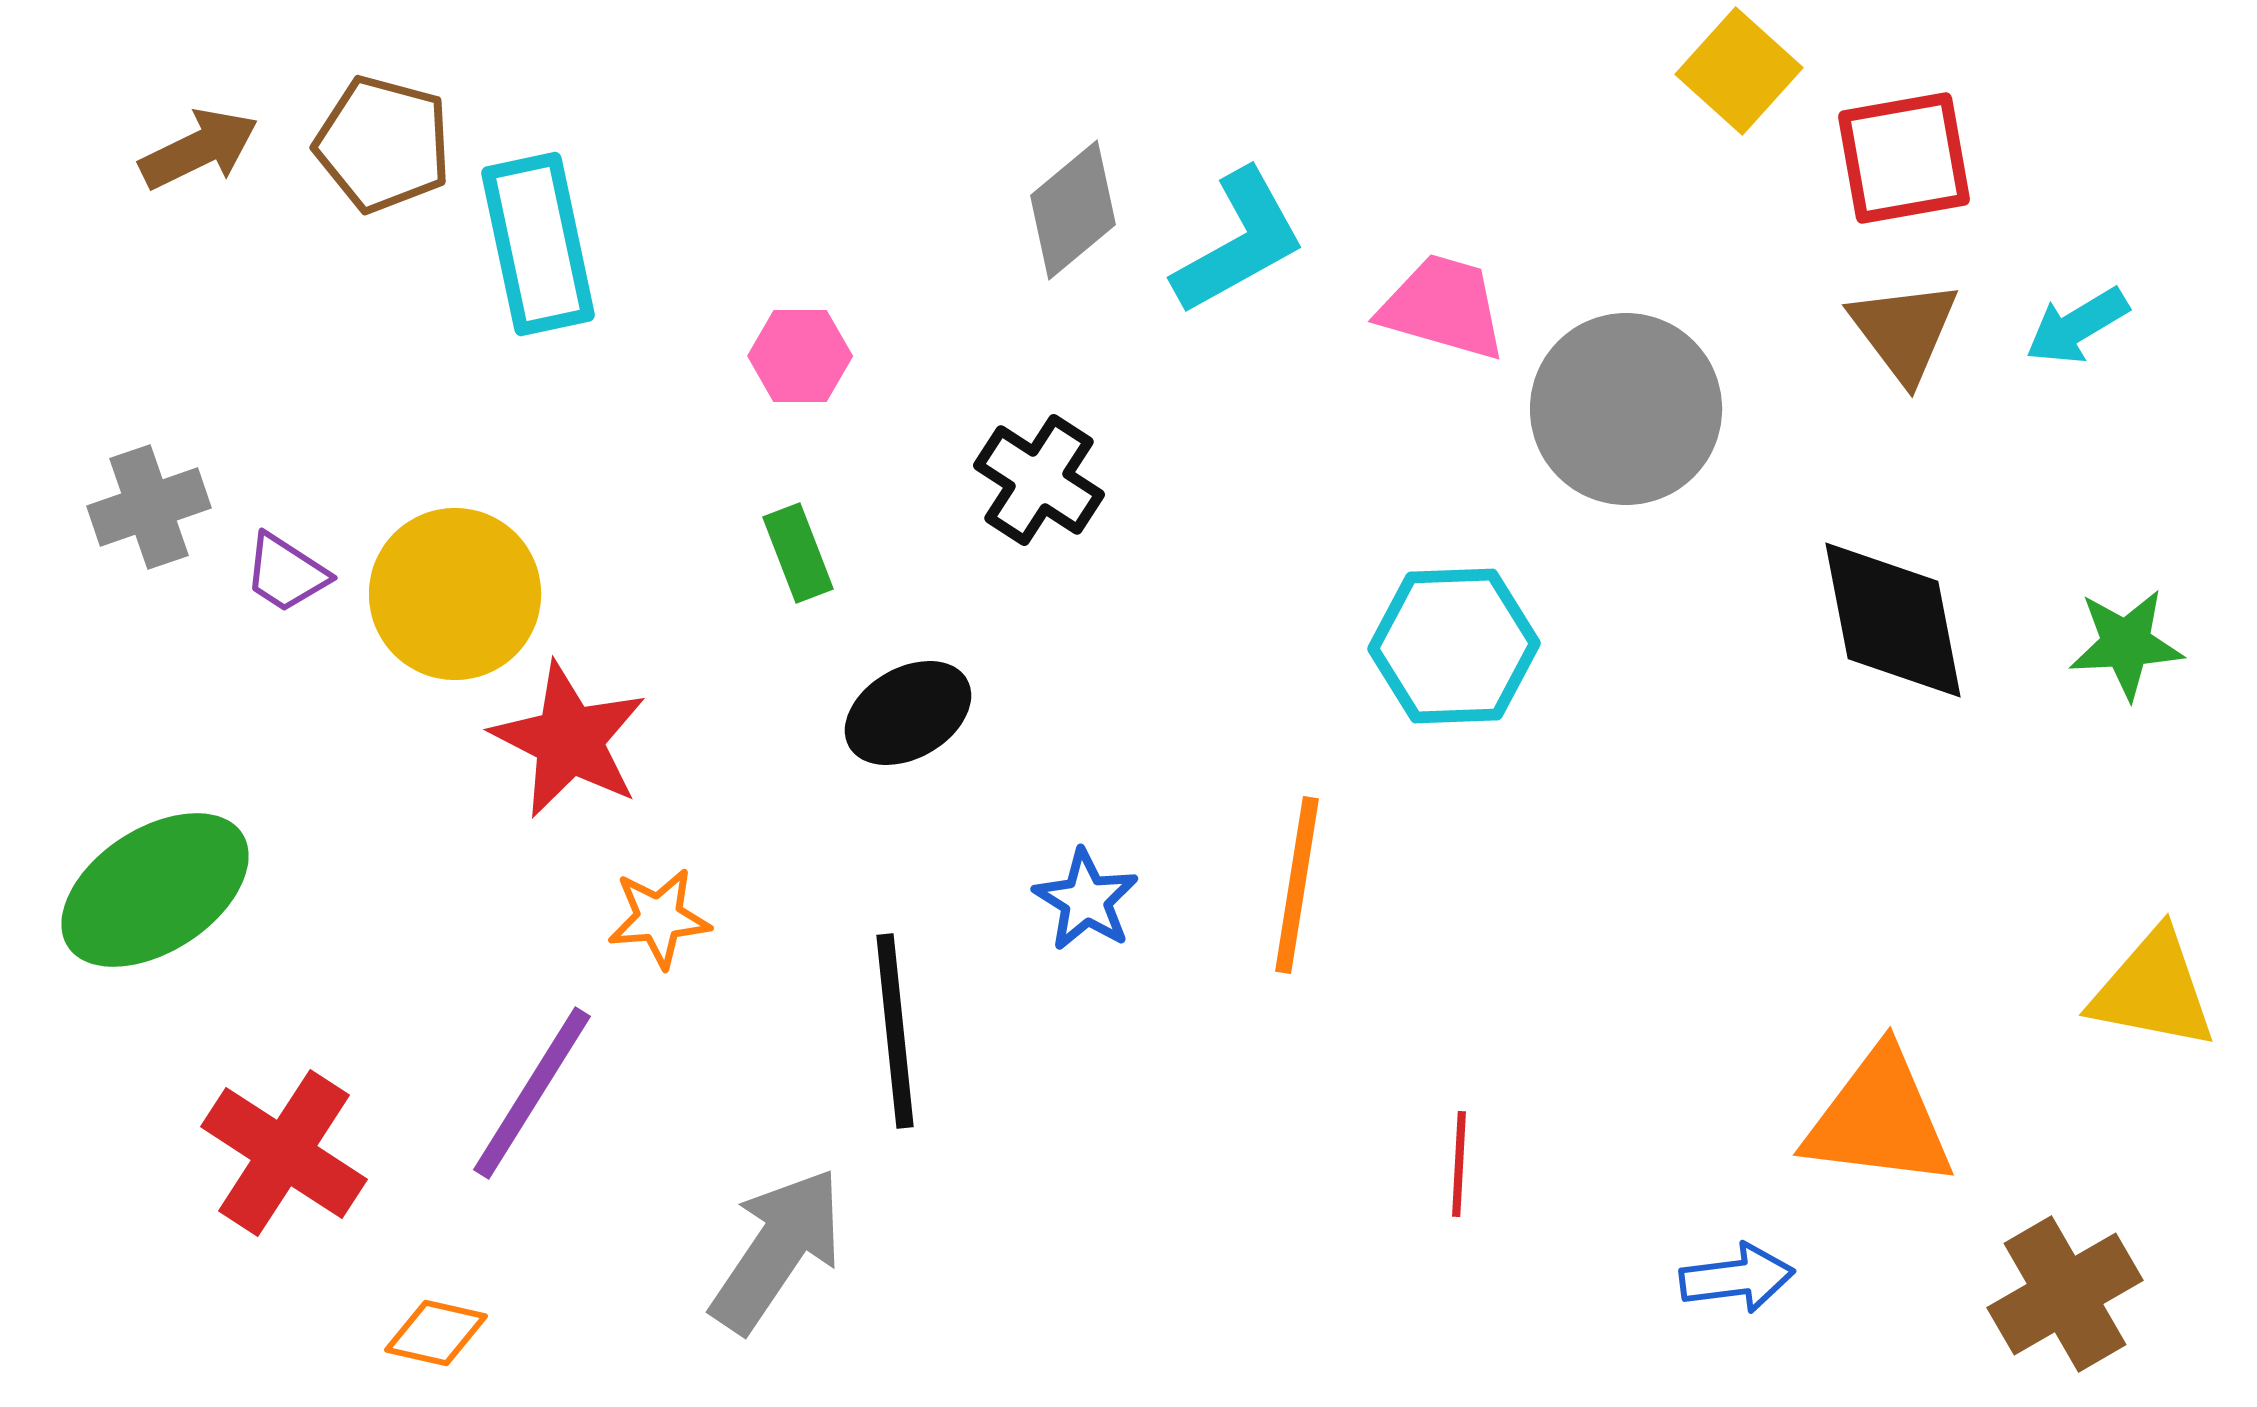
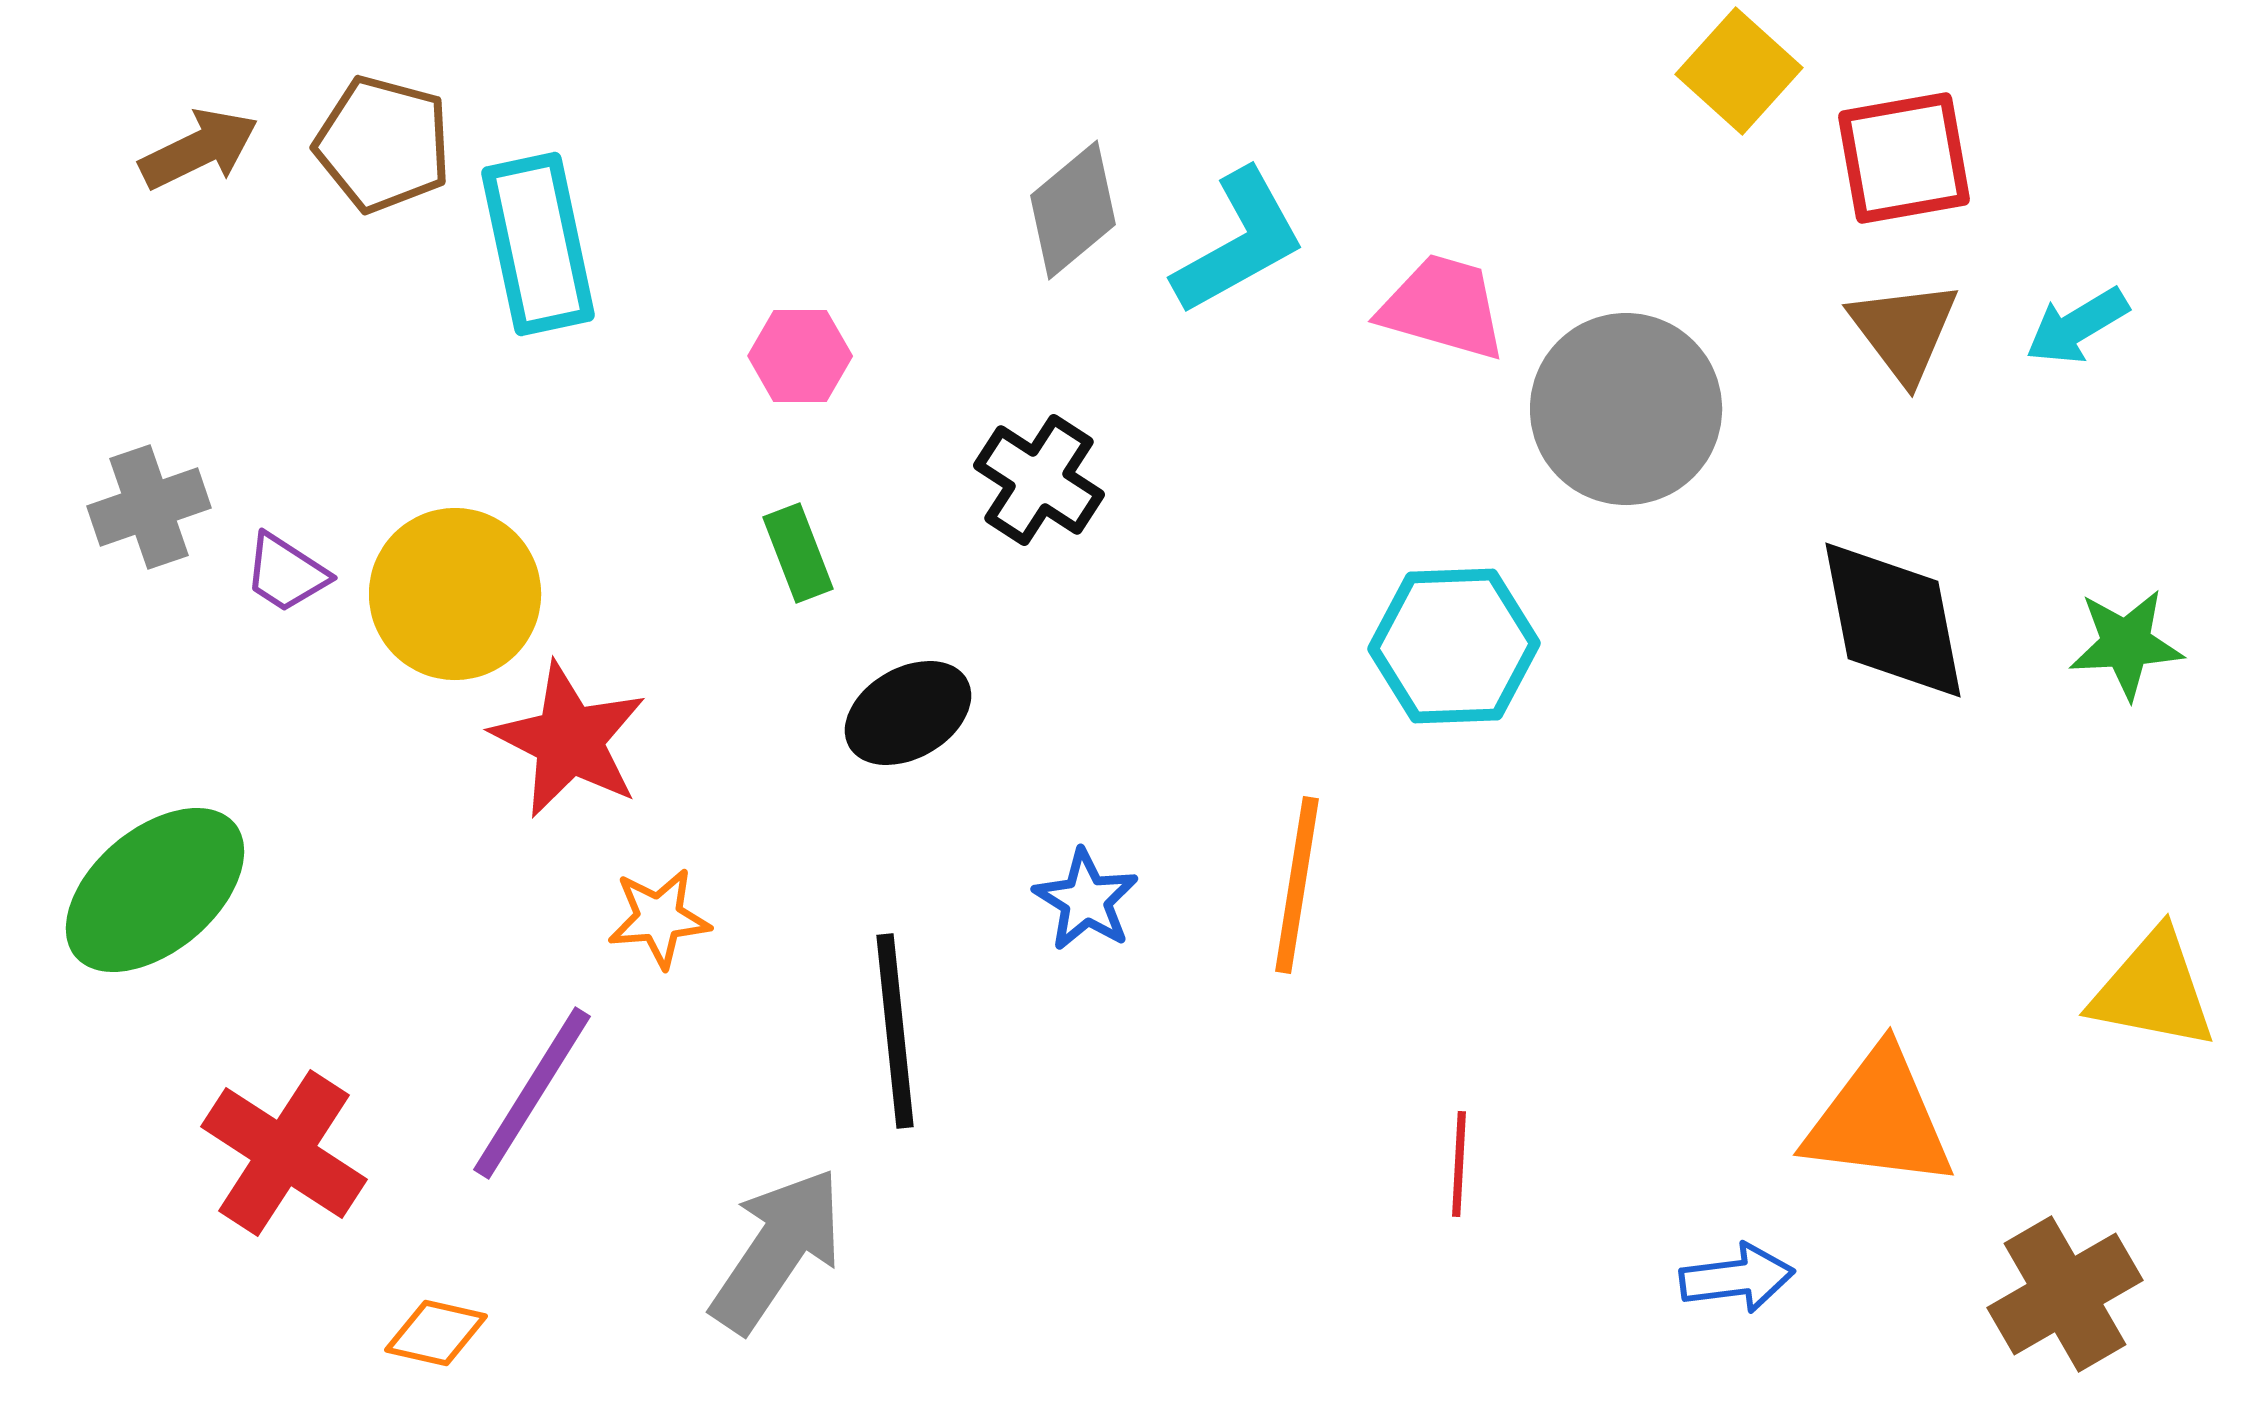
green ellipse: rotated 7 degrees counterclockwise
